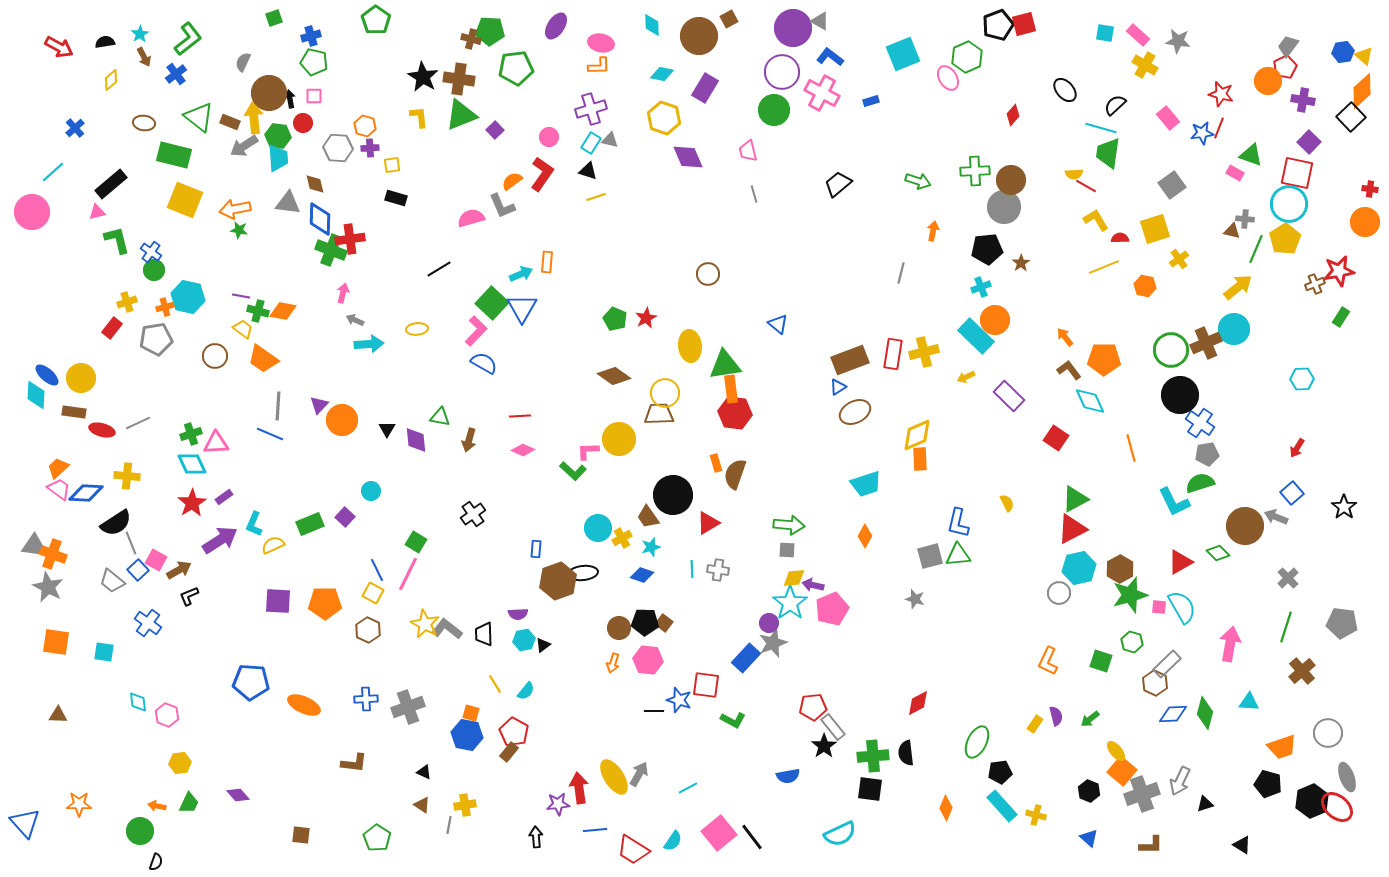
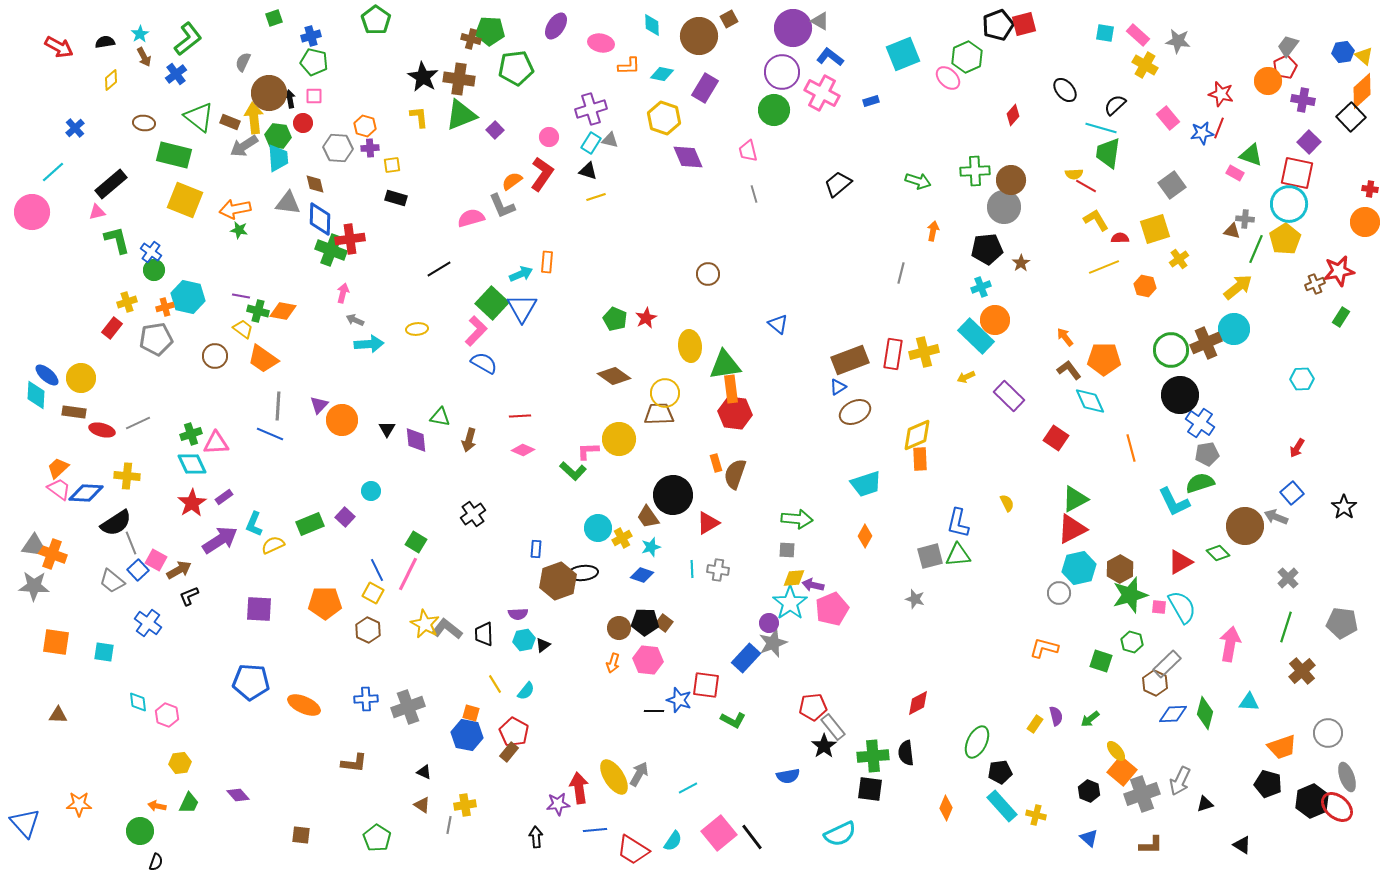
orange L-shape at (599, 66): moved 30 px right
pink ellipse at (948, 78): rotated 15 degrees counterclockwise
green arrow at (789, 525): moved 8 px right, 6 px up
gray star at (48, 587): moved 14 px left, 1 px up; rotated 24 degrees counterclockwise
purple square at (278, 601): moved 19 px left, 8 px down
orange L-shape at (1048, 661): moved 4 px left, 13 px up; rotated 80 degrees clockwise
